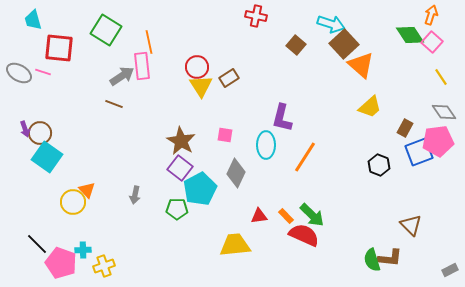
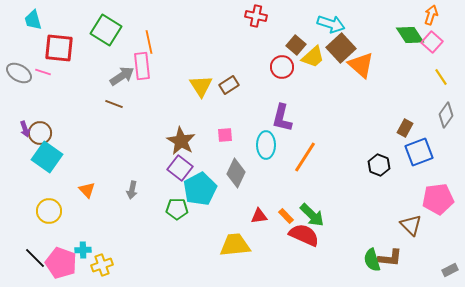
brown square at (344, 44): moved 3 px left, 4 px down
red circle at (197, 67): moved 85 px right
brown rectangle at (229, 78): moved 7 px down
yellow trapezoid at (370, 107): moved 57 px left, 50 px up
gray diamond at (444, 112): moved 2 px right, 3 px down; rotated 70 degrees clockwise
pink square at (225, 135): rotated 14 degrees counterclockwise
pink pentagon at (438, 141): moved 58 px down
gray arrow at (135, 195): moved 3 px left, 5 px up
yellow circle at (73, 202): moved 24 px left, 9 px down
black line at (37, 244): moved 2 px left, 14 px down
yellow cross at (104, 266): moved 2 px left, 1 px up
